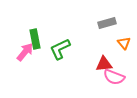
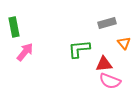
green rectangle: moved 21 px left, 12 px up
green L-shape: moved 19 px right; rotated 20 degrees clockwise
pink semicircle: moved 4 px left, 4 px down
